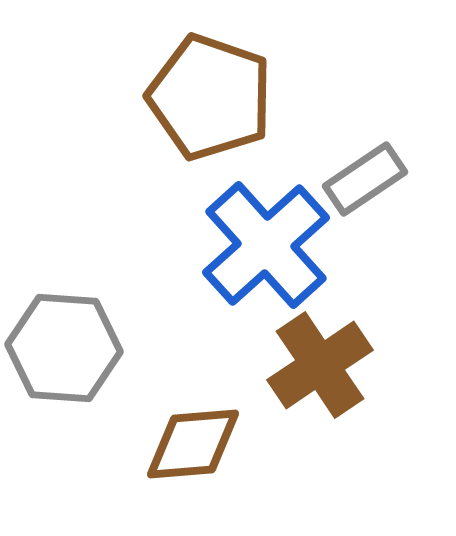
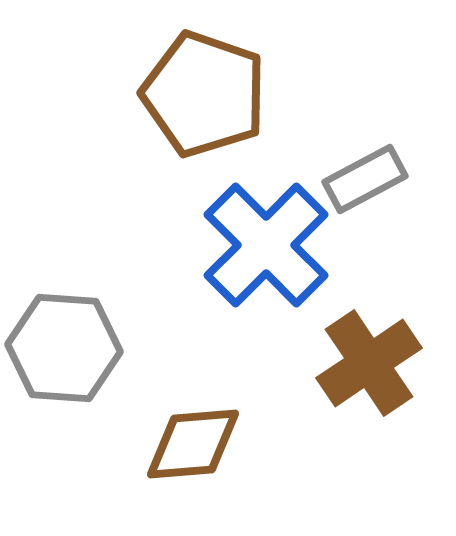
brown pentagon: moved 6 px left, 3 px up
gray rectangle: rotated 6 degrees clockwise
blue cross: rotated 3 degrees counterclockwise
brown cross: moved 49 px right, 2 px up
